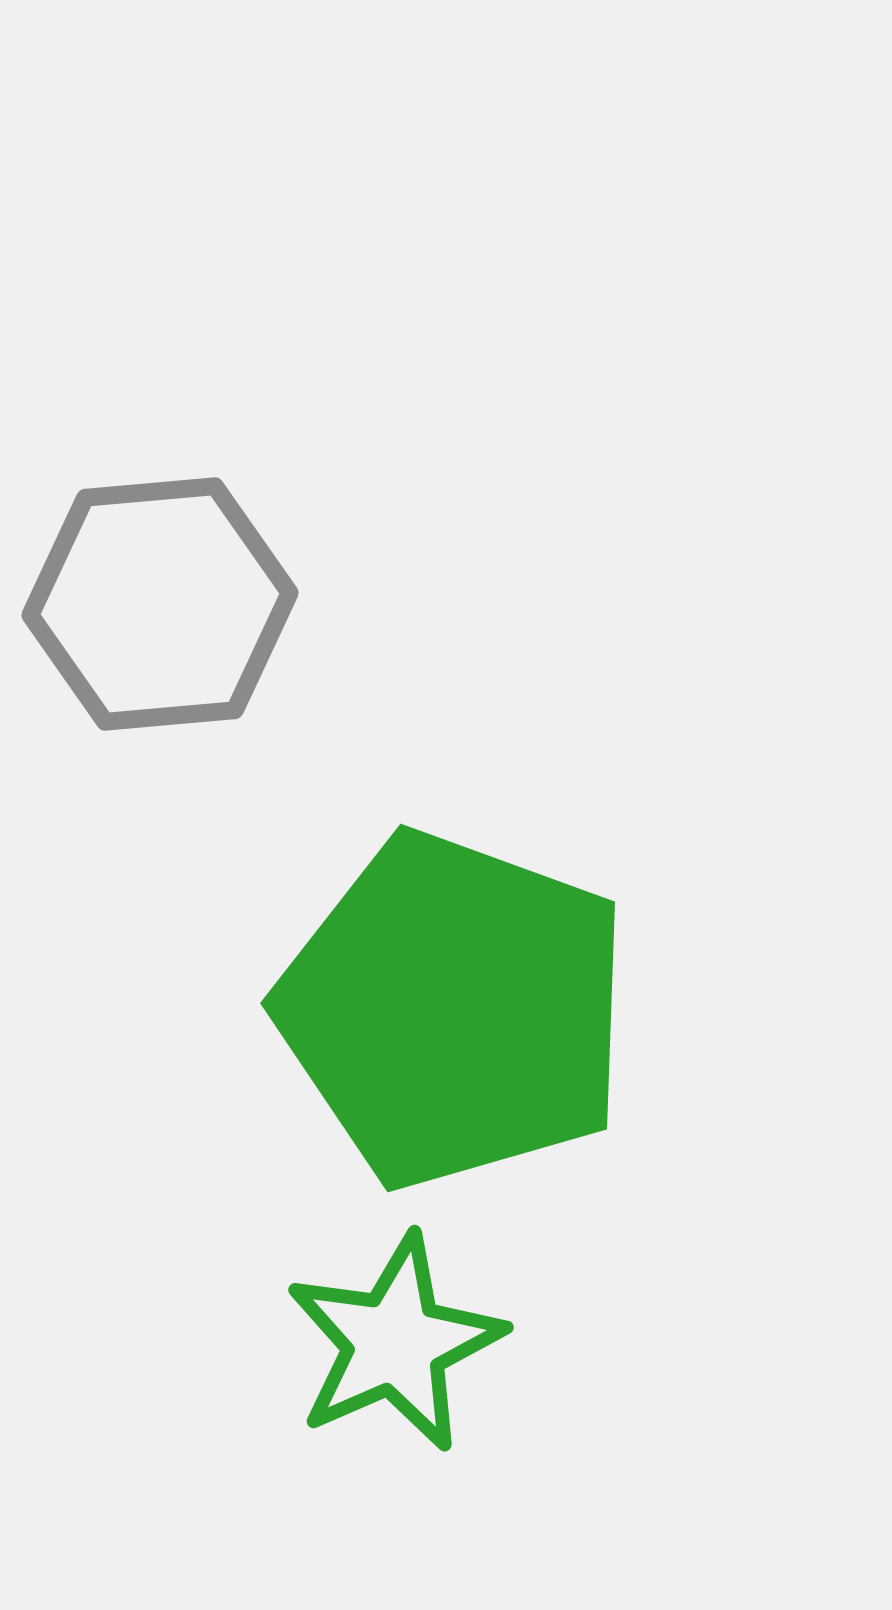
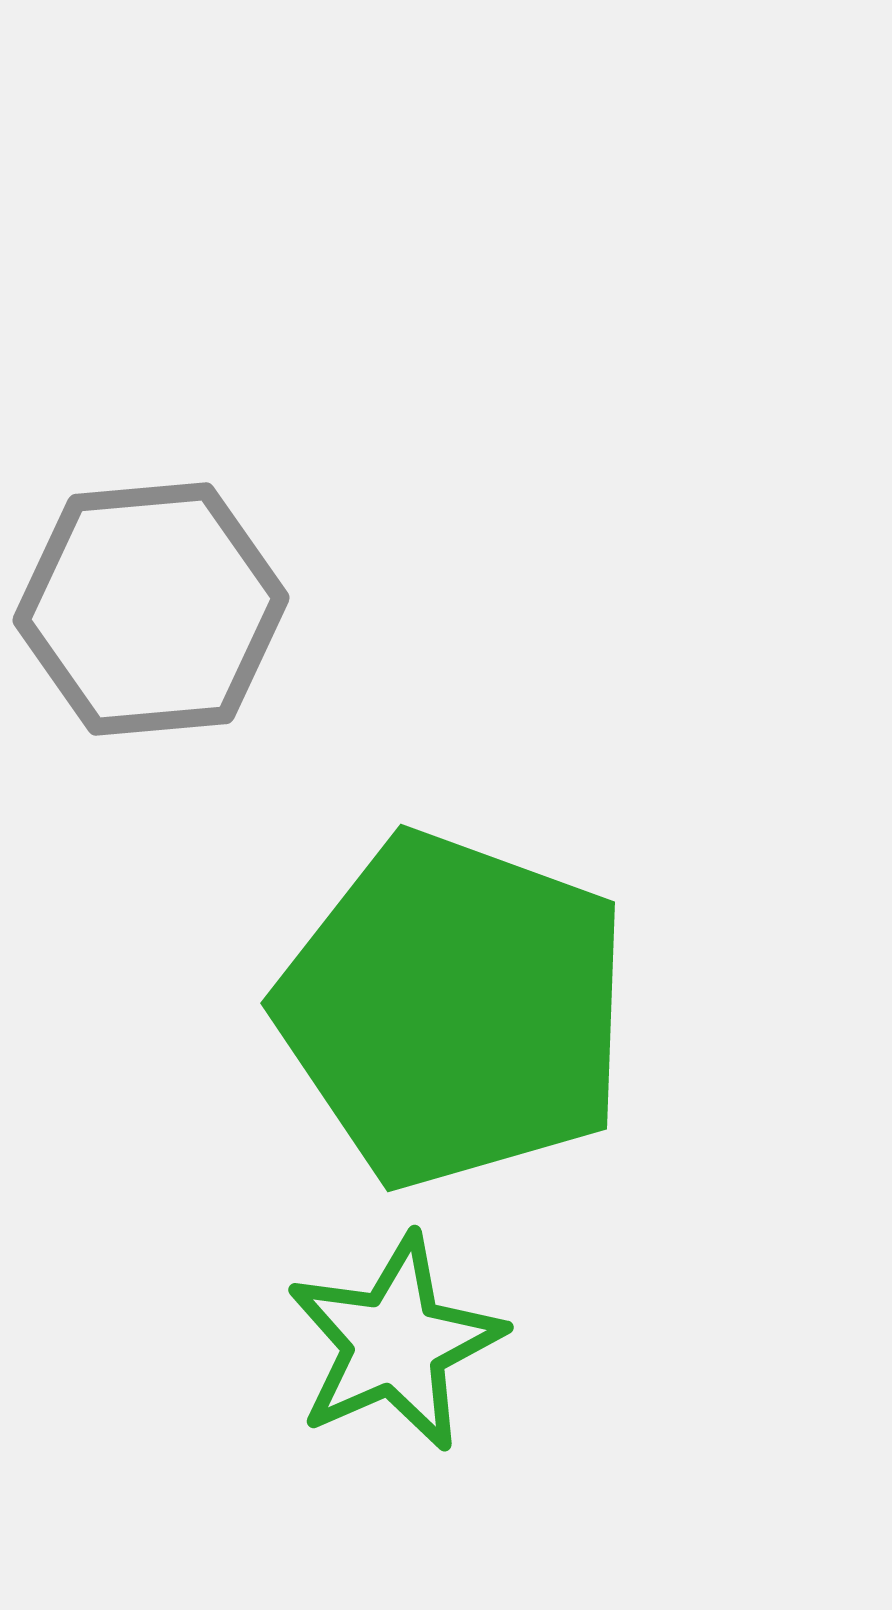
gray hexagon: moved 9 px left, 5 px down
